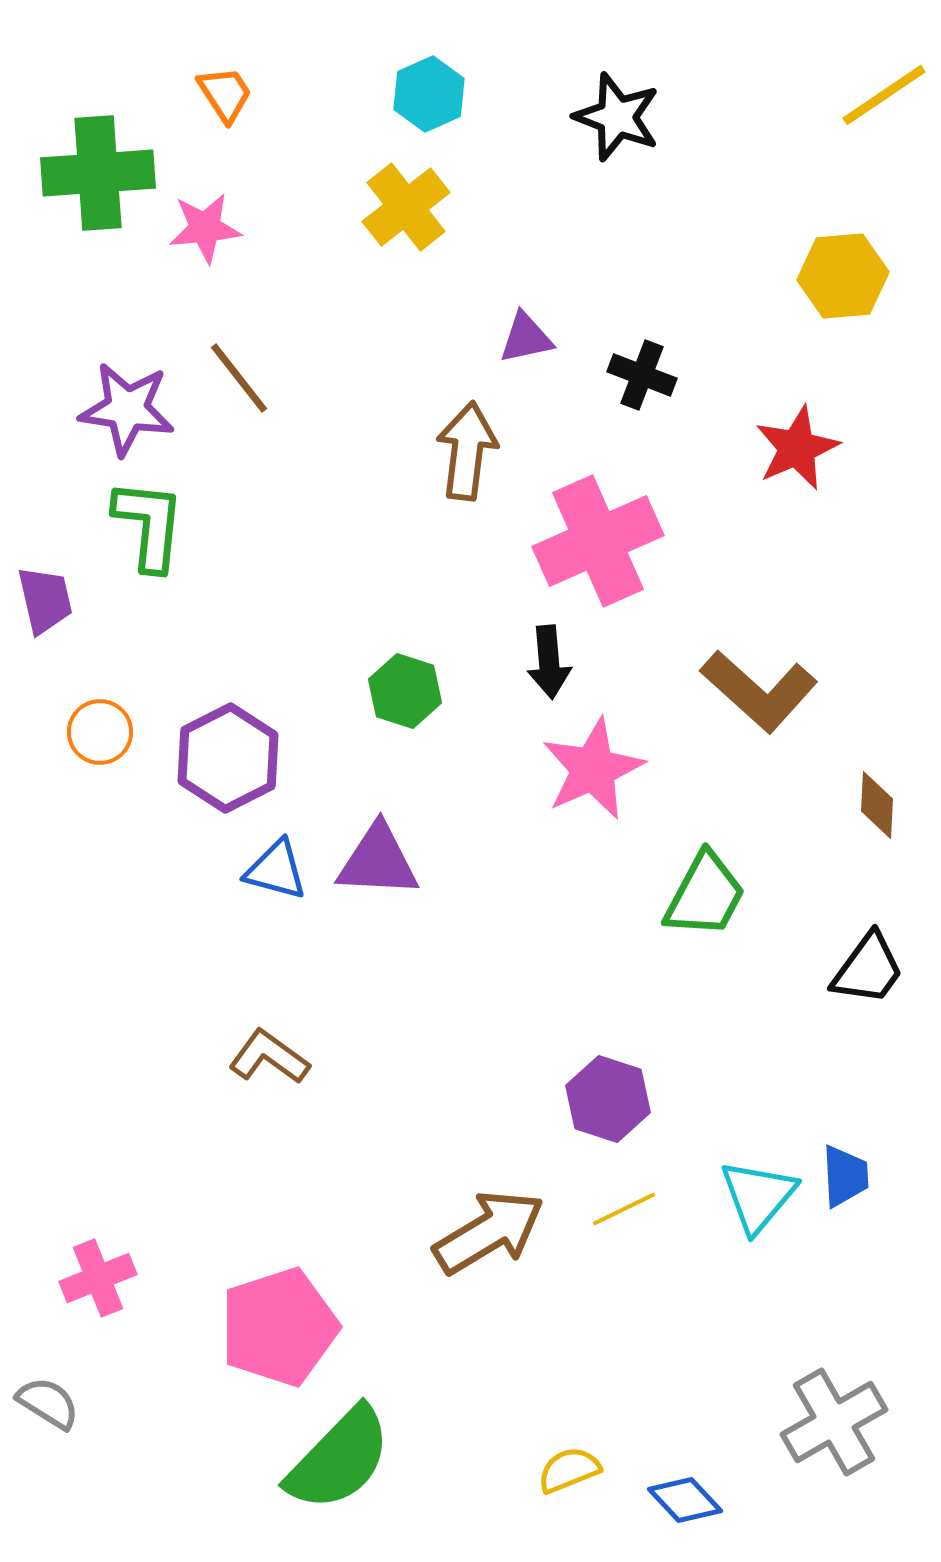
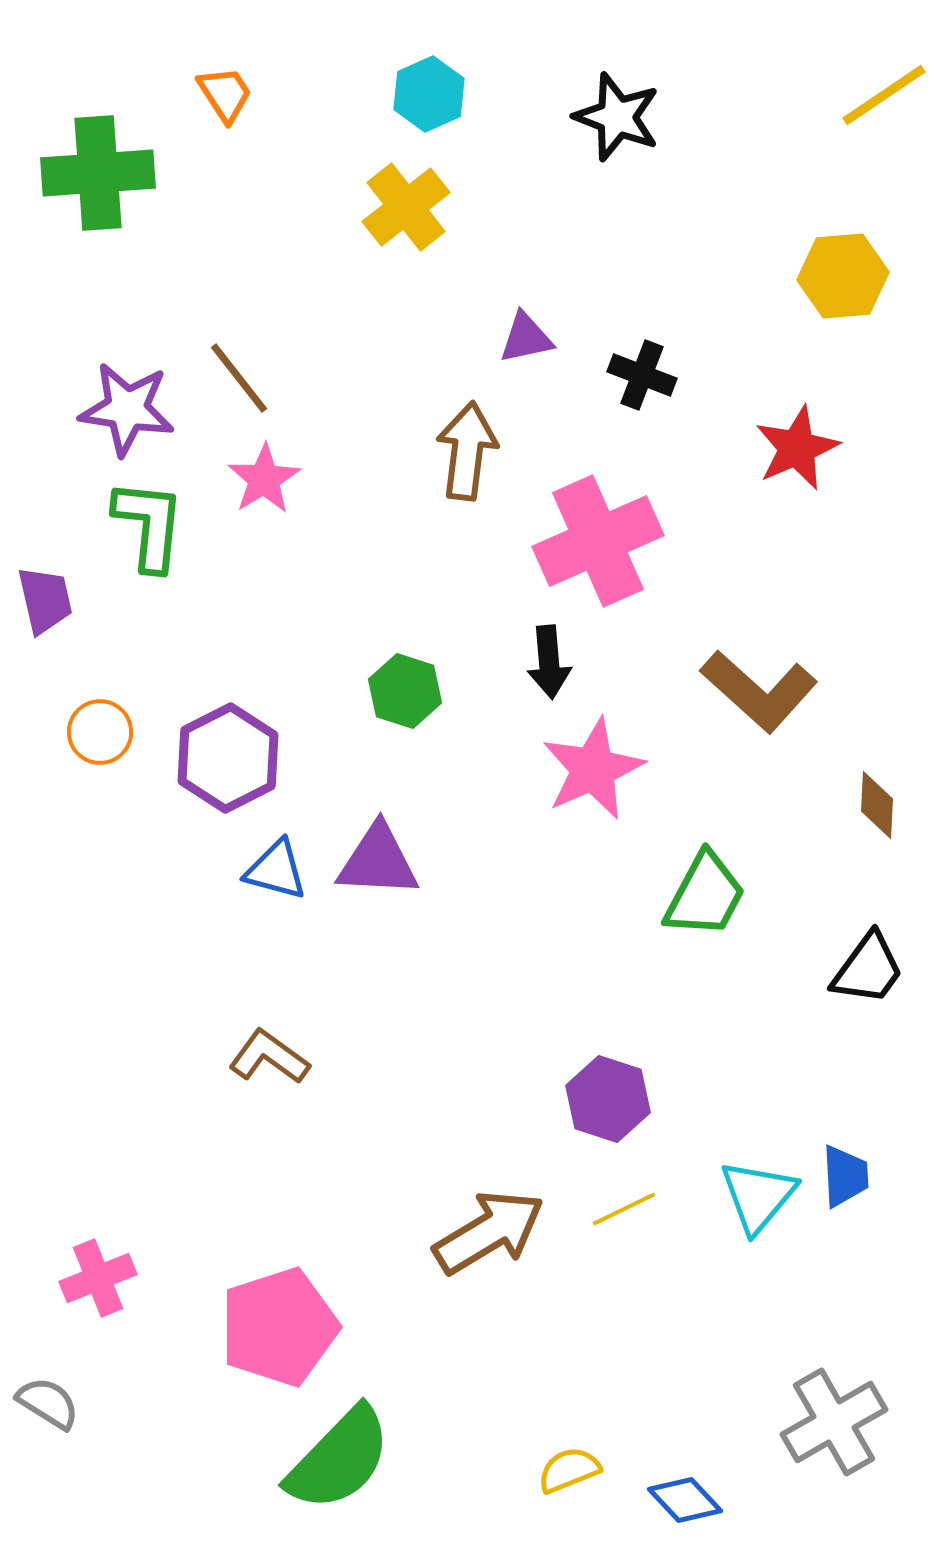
pink star at (205, 228): moved 59 px right, 251 px down; rotated 26 degrees counterclockwise
